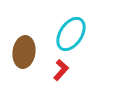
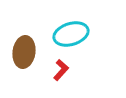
cyan ellipse: rotated 40 degrees clockwise
